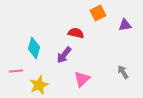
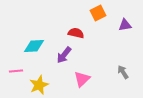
cyan diamond: moved 2 px up; rotated 70 degrees clockwise
